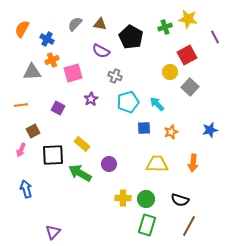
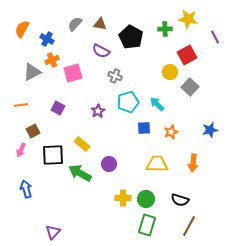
green cross: moved 2 px down; rotated 16 degrees clockwise
gray triangle: rotated 24 degrees counterclockwise
purple star: moved 7 px right, 12 px down
